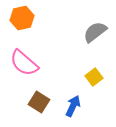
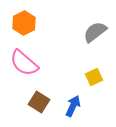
orange hexagon: moved 2 px right, 5 px down; rotated 15 degrees counterclockwise
yellow square: rotated 12 degrees clockwise
